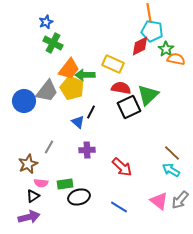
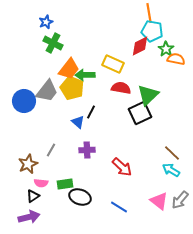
black square: moved 11 px right, 6 px down
gray line: moved 2 px right, 3 px down
black ellipse: moved 1 px right; rotated 35 degrees clockwise
